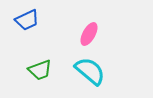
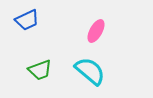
pink ellipse: moved 7 px right, 3 px up
